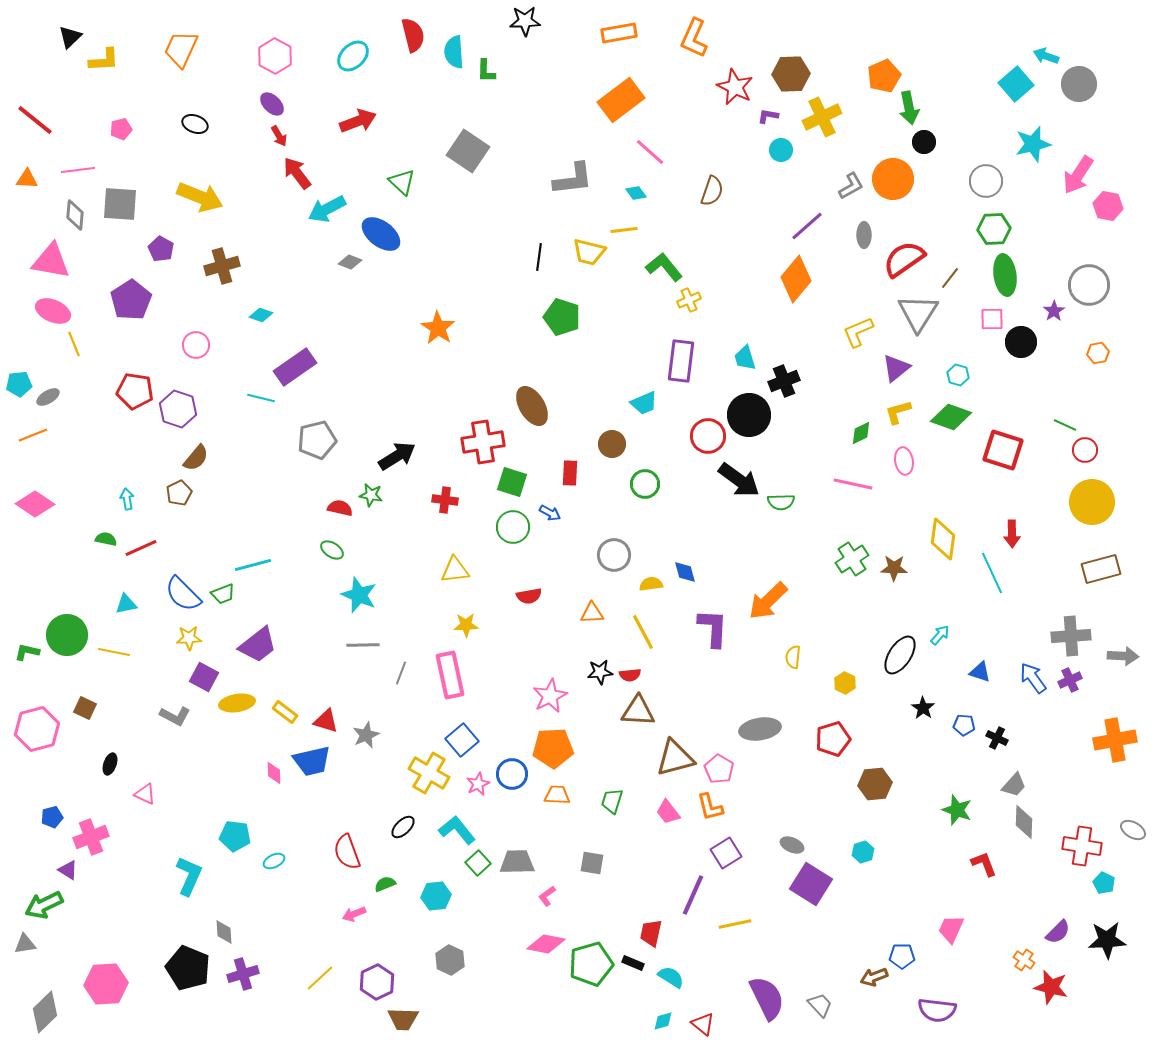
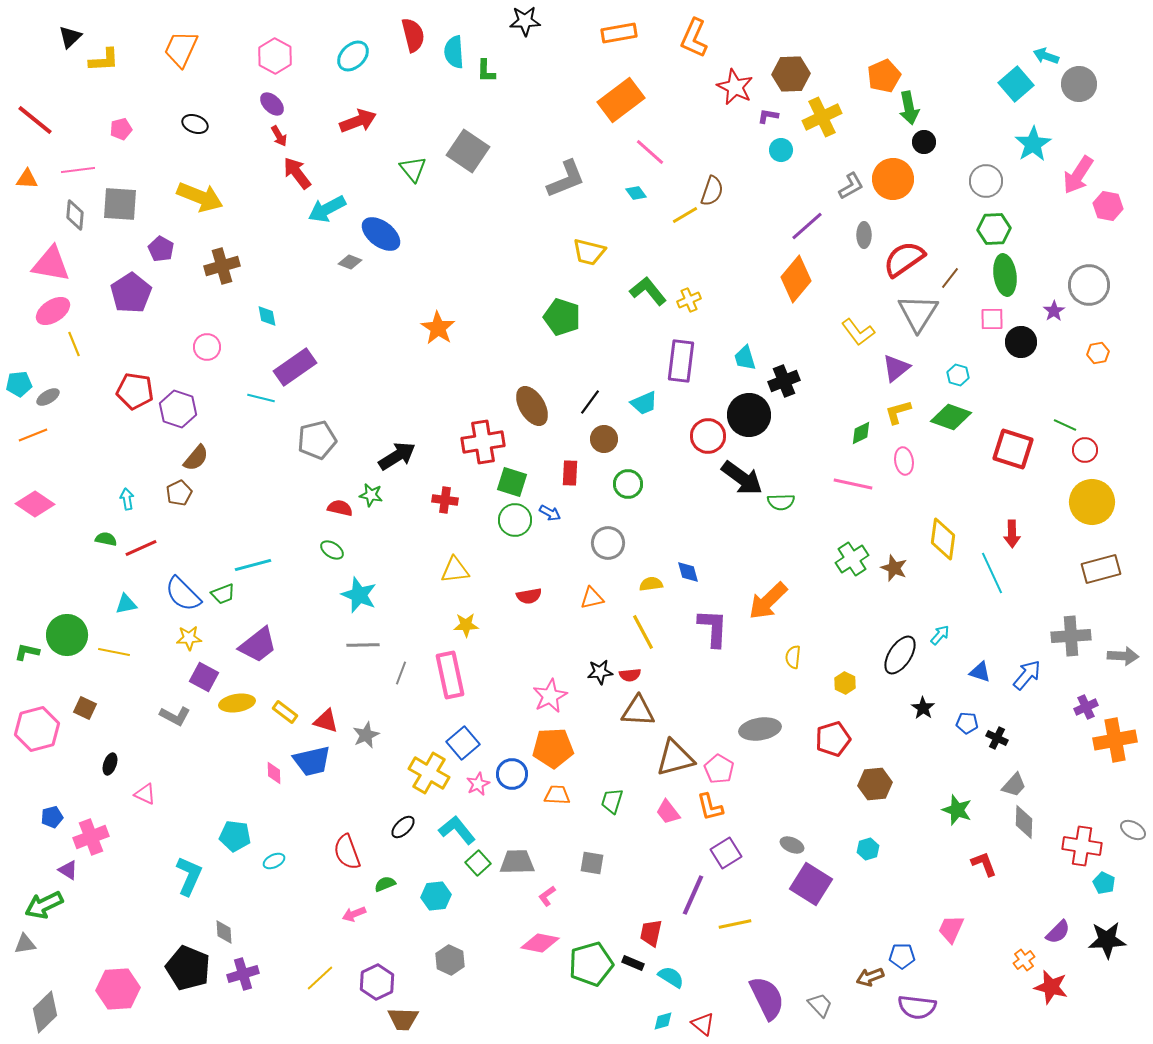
cyan star at (1033, 144): rotated 18 degrees counterclockwise
gray L-shape at (573, 179): moved 7 px left; rotated 15 degrees counterclockwise
green triangle at (402, 182): moved 11 px right, 13 px up; rotated 8 degrees clockwise
yellow line at (624, 230): moved 61 px right, 15 px up; rotated 24 degrees counterclockwise
black line at (539, 257): moved 51 px right, 145 px down; rotated 28 degrees clockwise
pink triangle at (51, 261): moved 3 px down
green L-shape at (664, 267): moved 16 px left, 24 px down
purple pentagon at (131, 300): moved 7 px up
pink ellipse at (53, 311): rotated 56 degrees counterclockwise
cyan diamond at (261, 315): moved 6 px right, 1 px down; rotated 60 degrees clockwise
yellow L-shape at (858, 332): rotated 104 degrees counterclockwise
pink circle at (196, 345): moved 11 px right, 2 px down
brown circle at (612, 444): moved 8 px left, 5 px up
red square at (1003, 450): moved 10 px right, 1 px up
black arrow at (739, 480): moved 3 px right, 2 px up
green circle at (645, 484): moved 17 px left
green circle at (513, 527): moved 2 px right, 7 px up
gray circle at (614, 555): moved 6 px left, 12 px up
brown star at (894, 568): rotated 20 degrees clockwise
blue diamond at (685, 572): moved 3 px right
orange triangle at (592, 613): moved 15 px up; rotated 10 degrees counterclockwise
blue arrow at (1033, 678): moved 6 px left, 3 px up; rotated 76 degrees clockwise
purple cross at (1070, 680): moved 16 px right, 27 px down
blue pentagon at (964, 725): moved 3 px right, 2 px up
blue square at (462, 740): moved 1 px right, 3 px down
cyan hexagon at (863, 852): moved 5 px right, 3 px up
pink diamond at (546, 944): moved 6 px left, 1 px up
orange cross at (1024, 960): rotated 20 degrees clockwise
brown arrow at (874, 977): moved 4 px left
pink hexagon at (106, 984): moved 12 px right, 5 px down
purple semicircle at (937, 1010): moved 20 px left, 3 px up
